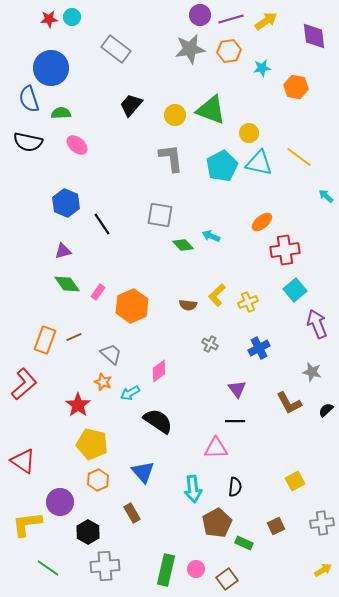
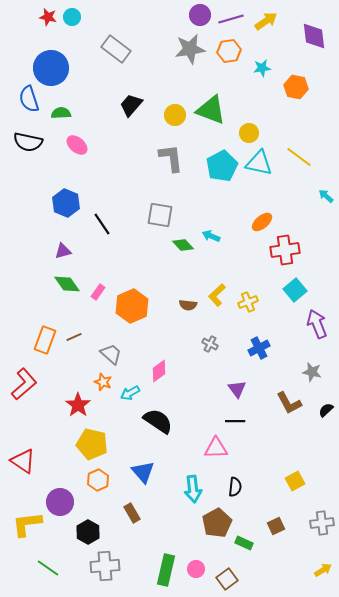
red star at (49, 19): moved 1 px left, 2 px up; rotated 18 degrees clockwise
